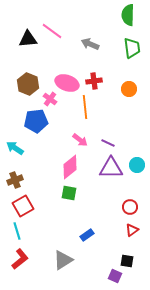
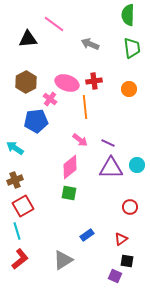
pink line: moved 2 px right, 7 px up
brown hexagon: moved 2 px left, 2 px up; rotated 10 degrees clockwise
red triangle: moved 11 px left, 9 px down
